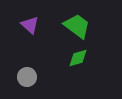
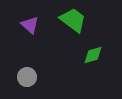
green trapezoid: moved 4 px left, 6 px up
green diamond: moved 15 px right, 3 px up
